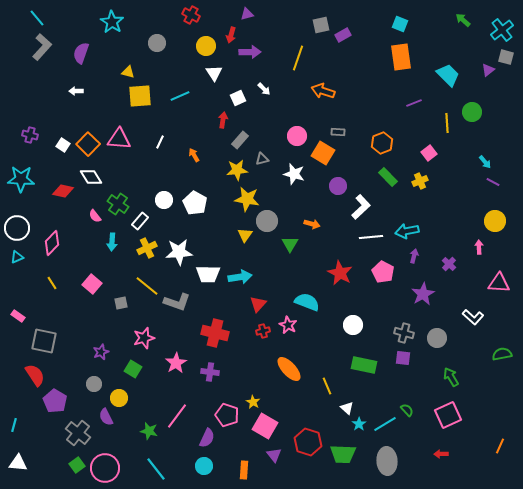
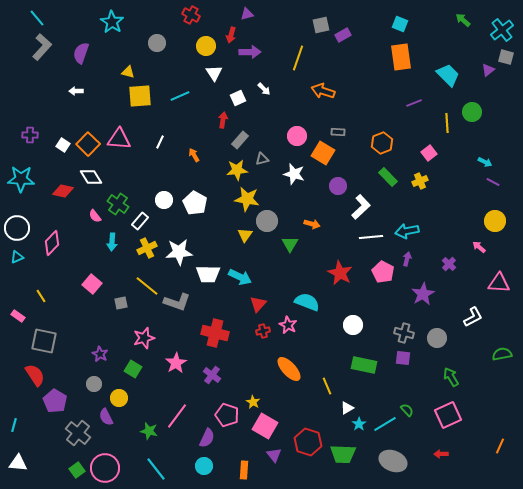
purple cross at (30, 135): rotated 14 degrees counterclockwise
cyan arrow at (485, 162): rotated 24 degrees counterclockwise
pink arrow at (479, 247): rotated 48 degrees counterclockwise
purple arrow at (414, 256): moved 7 px left, 3 px down
cyan arrow at (240, 277): rotated 35 degrees clockwise
yellow line at (52, 283): moved 11 px left, 13 px down
white L-shape at (473, 317): rotated 70 degrees counterclockwise
purple star at (101, 352): moved 1 px left, 2 px down; rotated 21 degrees counterclockwise
purple cross at (210, 372): moved 2 px right, 3 px down; rotated 30 degrees clockwise
white triangle at (347, 408): rotated 48 degrees clockwise
gray ellipse at (387, 461): moved 6 px right; rotated 64 degrees counterclockwise
green square at (77, 465): moved 5 px down
